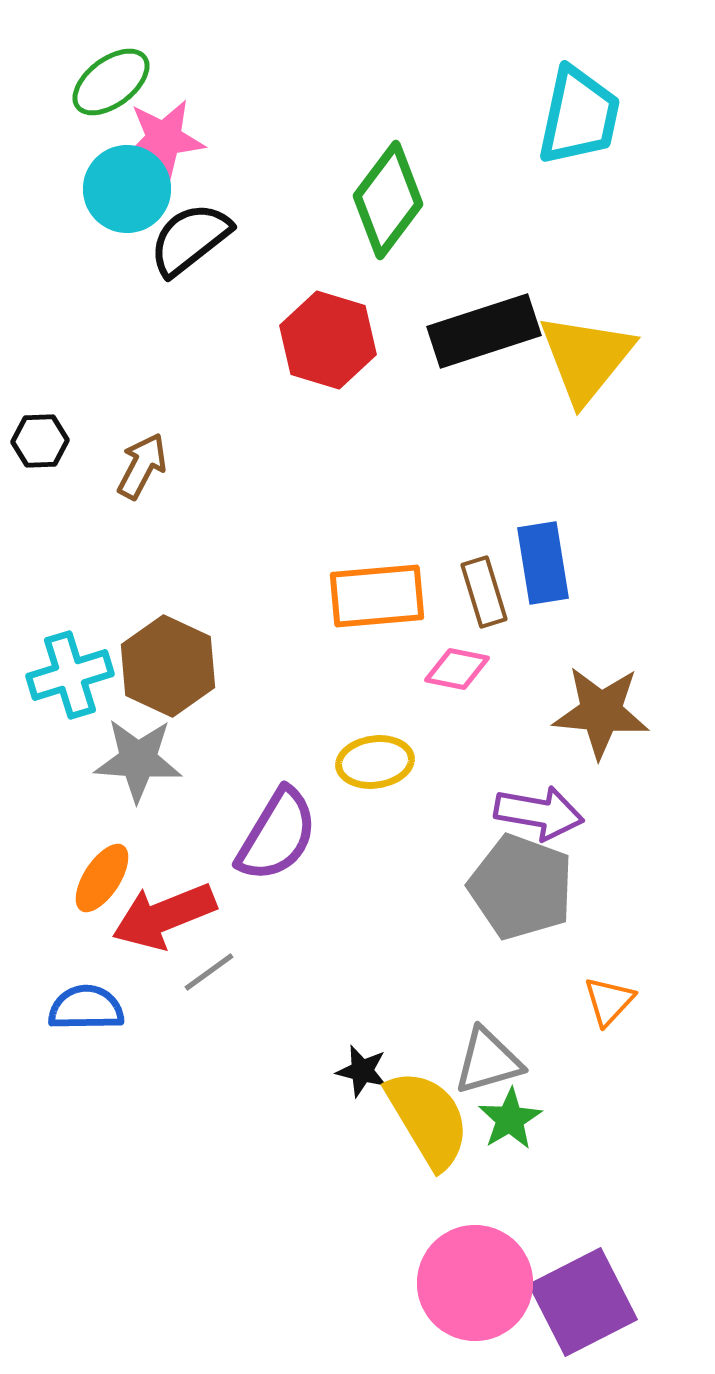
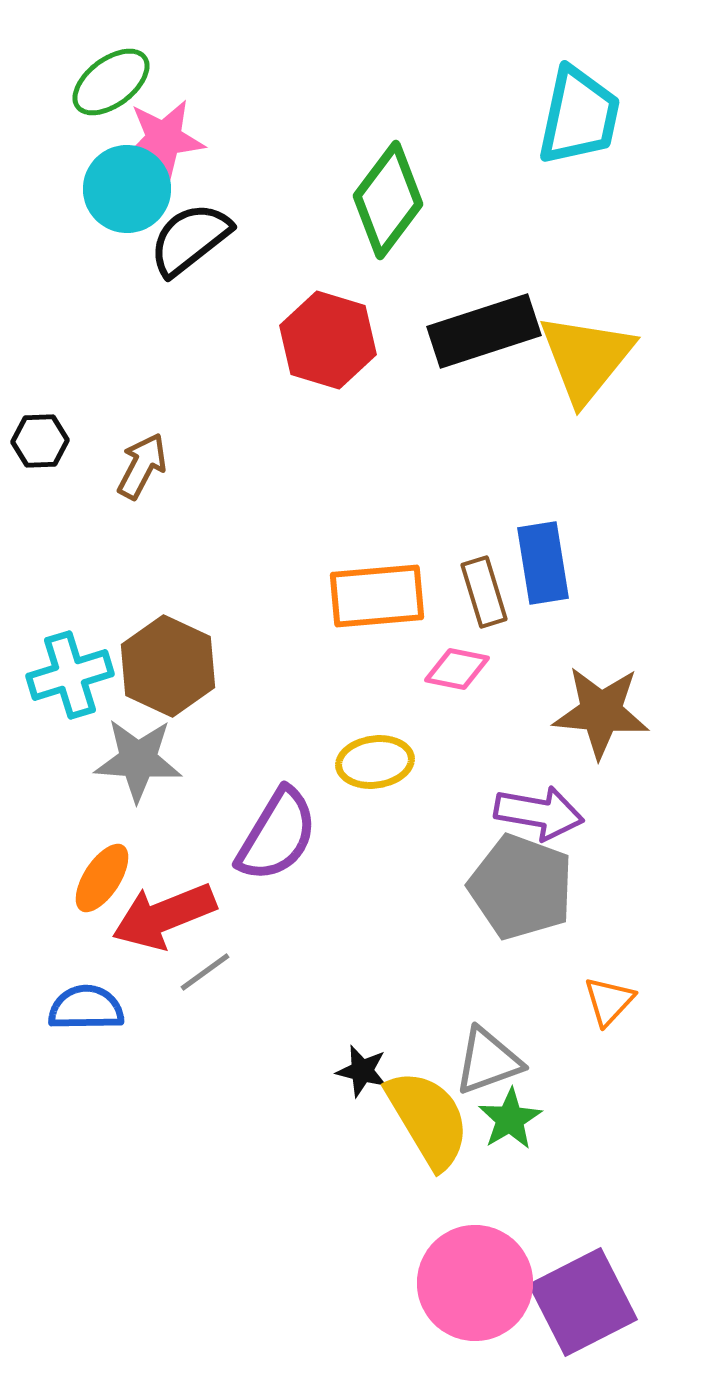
gray line: moved 4 px left
gray triangle: rotated 4 degrees counterclockwise
